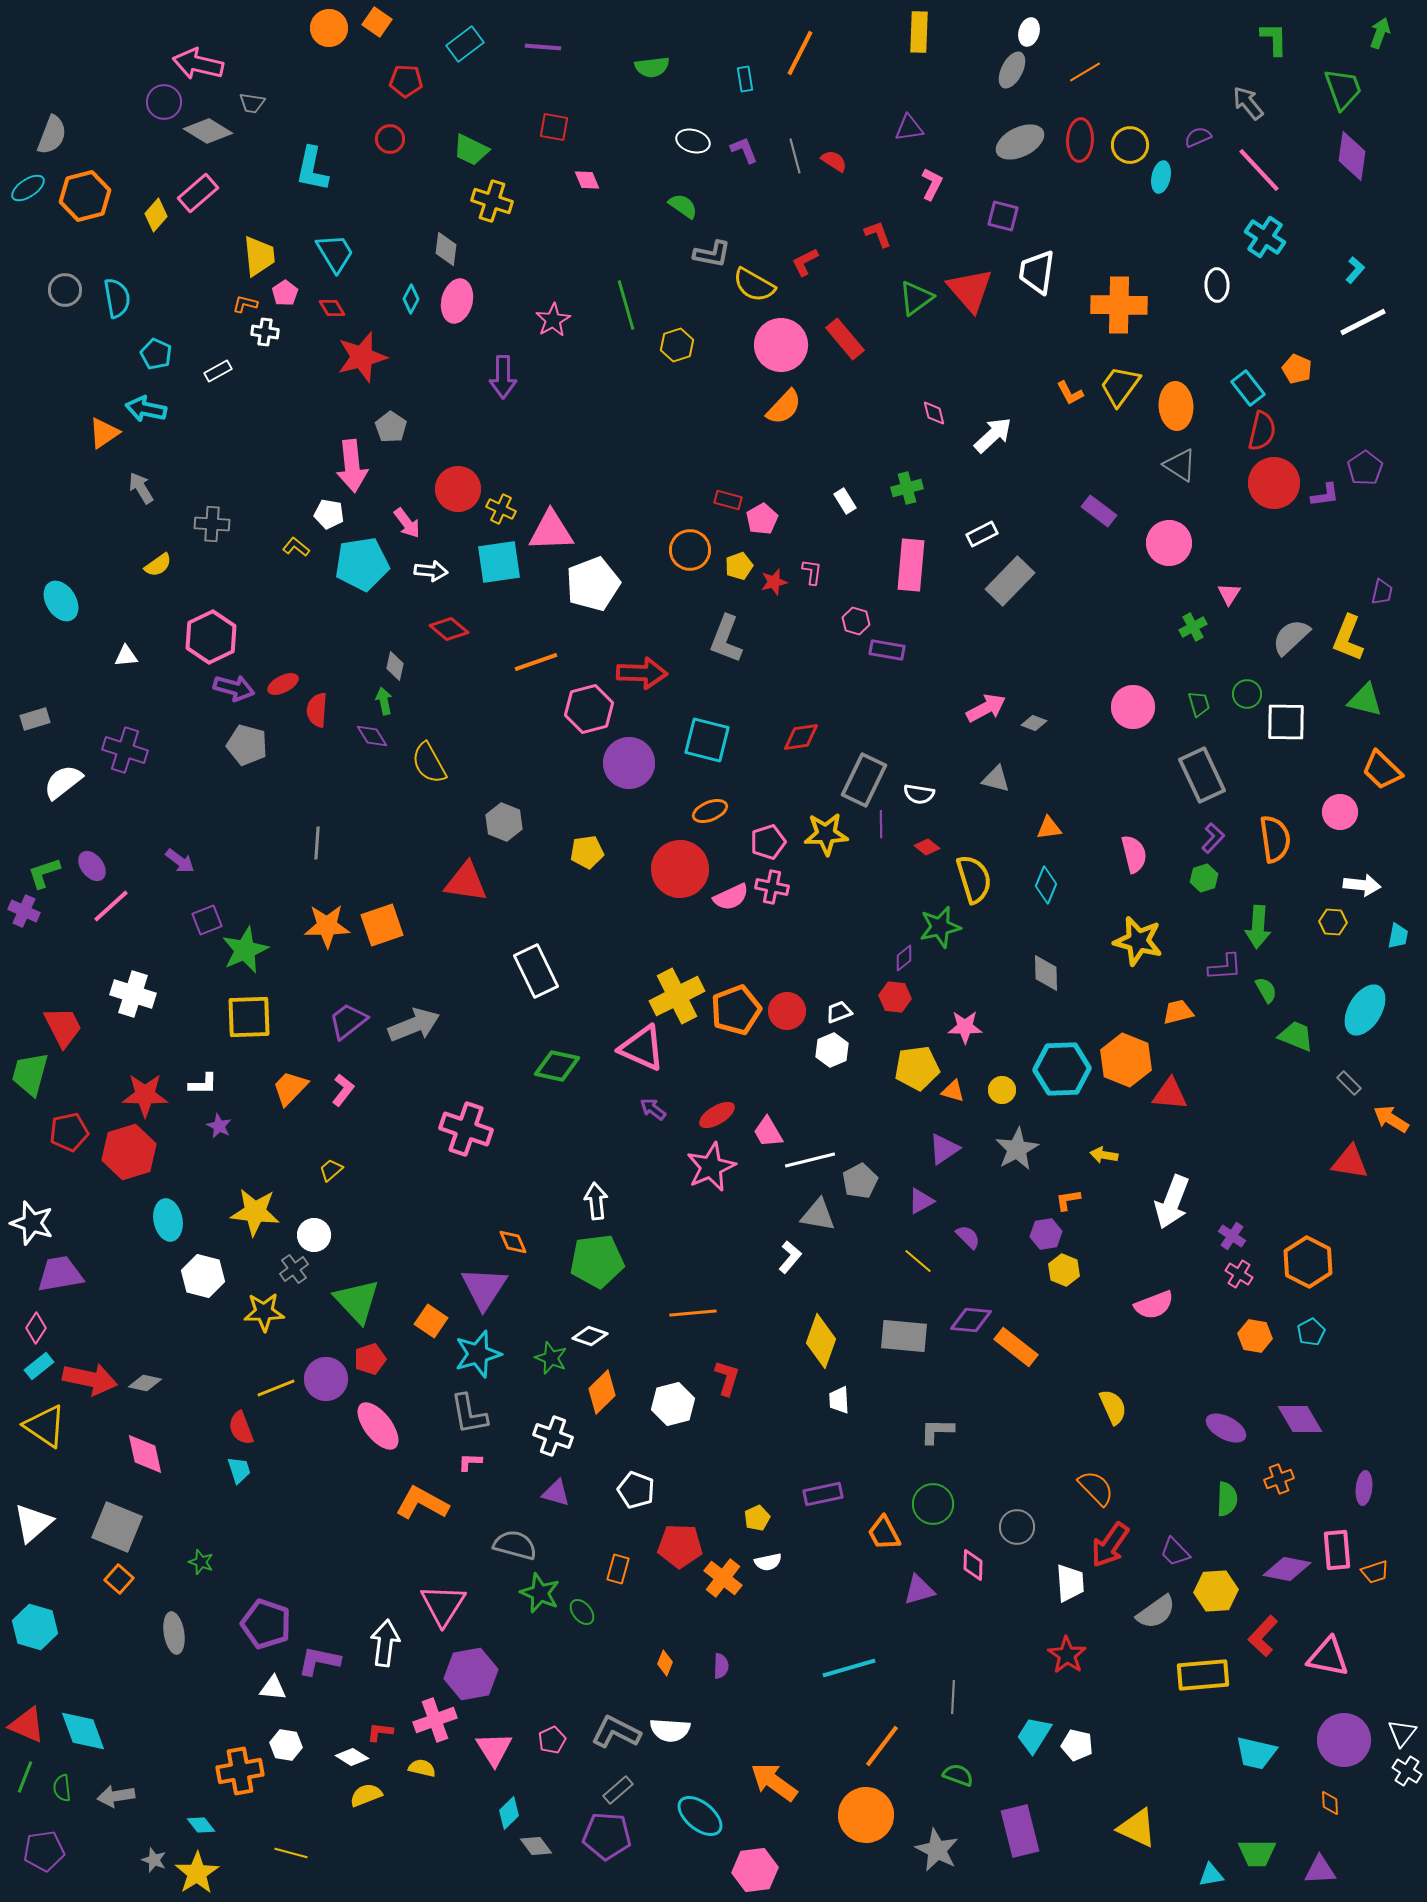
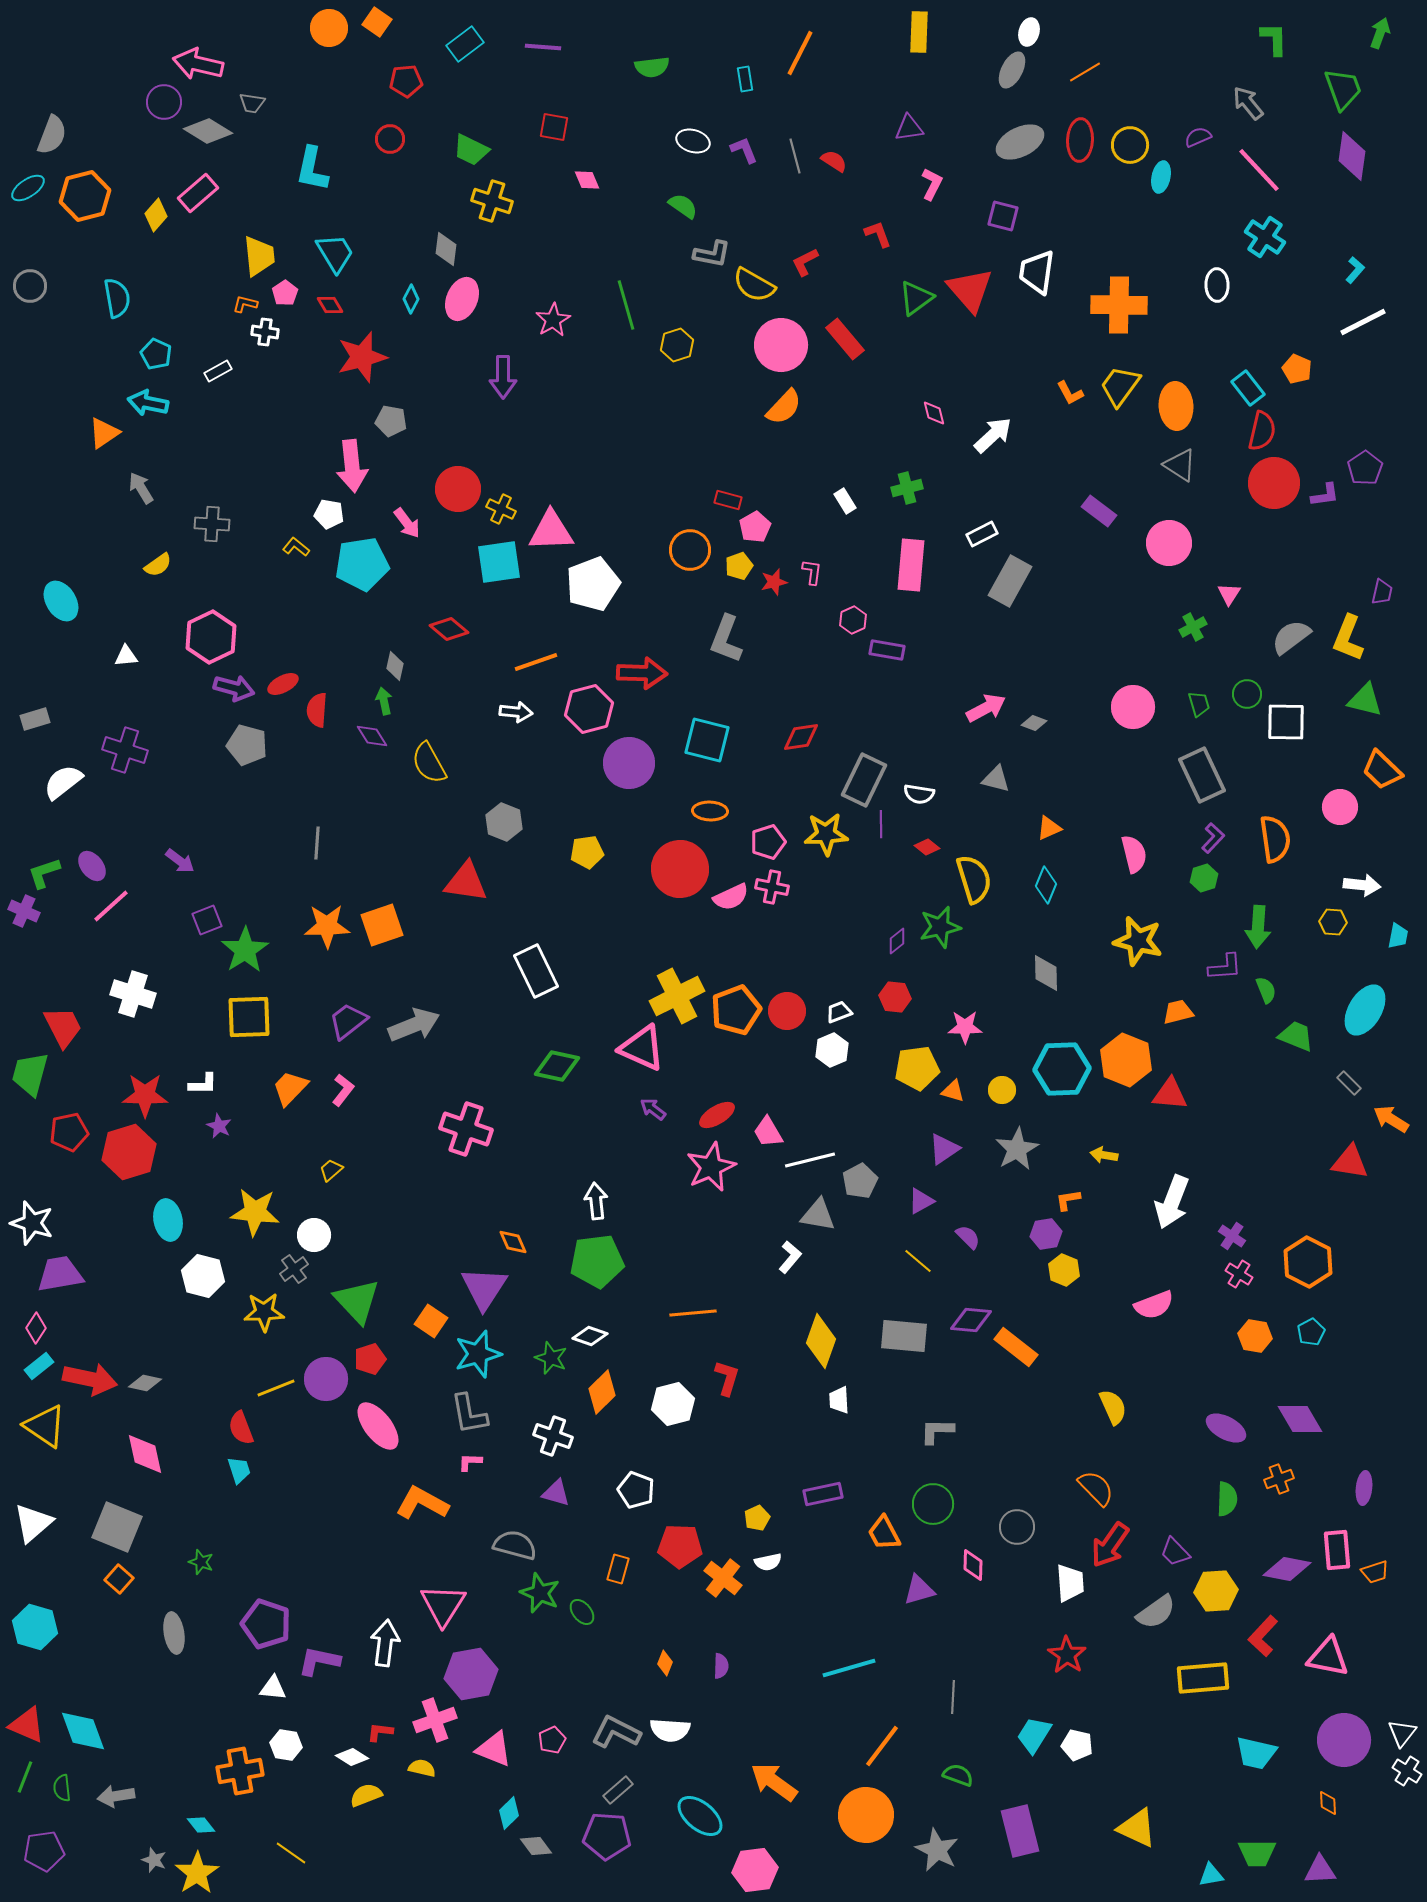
red pentagon at (406, 81): rotated 8 degrees counterclockwise
gray circle at (65, 290): moved 35 px left, 4 px up
pink ellipse at (457, 301): moved 5 px right, 2 px up; rotated 9 degrees clockwise
red diamond at (332, 308): moved 2 px left, 3 px up
cyan arrow at (146, 409): moved 2 px right, 6 px up
gray pentagon at (391, 427): moved 6 px up; rotated 24 degrees counterclockwise
pink pentagon at (762, 519): moved 7 px left, 8 px down
white arrow at (431, 571): moved 85 px right, 141 px down
gray rectangle at (1010, 581): rotated 15 degrees counterclockwise
pink hexagon at (856, 621): moved 3 px left, 1 px up; rotated 20 degrees clockwise
gray semicircle at (1291, 637): rotated 6 degrees clockwise
orange ellipse at (710, 811): rotated 24 degrees clockwise
pink circle at (1340, 812): moved 5 px up
orange triangle at (1049, 828): rotated 16 degrees counterclockwise
green star at (245, 950): rotated 9 degrees counterclockwise
purple diamond at (904, 958): moved 7 px left, 17 px up
green semicircle at (1266, 990): rotated 8 degrees clockwise
yellow rectangle at (1203, 1675): moved 3 px down
pink triangle at (494, 1749): rotated 36 degrees counterclockwise
orange diamond at (1330, 1803): moved 2 px left
yellow line at (291, 1853): rotated 20 degrees clockwise
